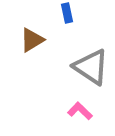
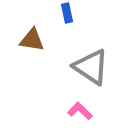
brown triangle: rotated 40 degrees clockwise
